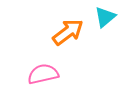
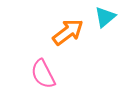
pink semicircle: rotated 104 degrees counterclockwise
